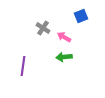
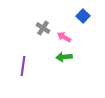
blue square: moved 2 px right; rotated 24 degrees counterclockwise
